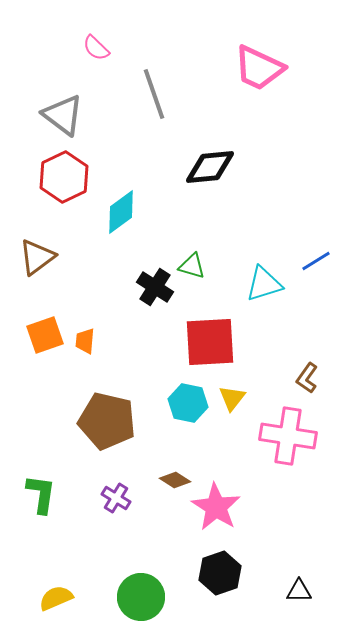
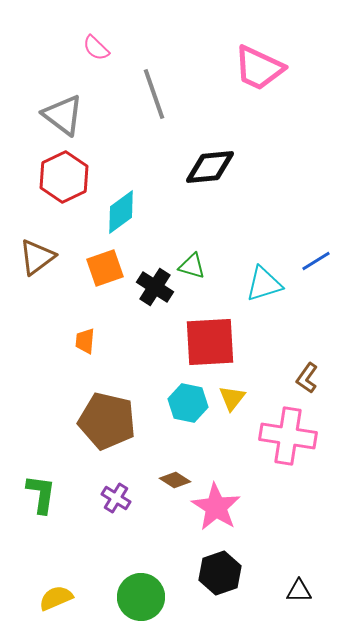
orange square: moved 60 px right, 67 px up
